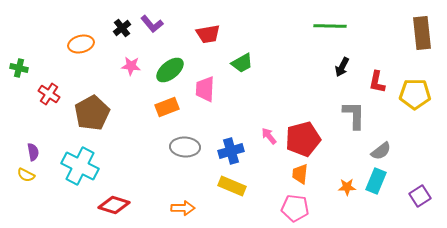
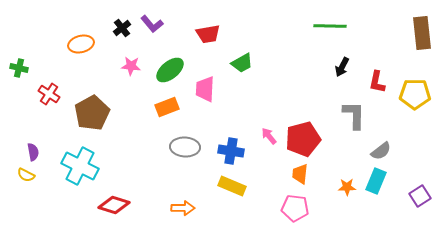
blue cross: rotated 25 degrees clockwise
